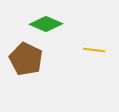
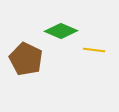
green diamond: moved 15 px right, 7 px down
